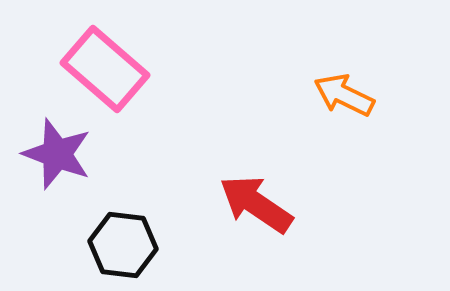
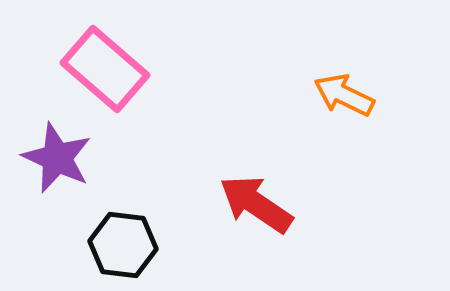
purple star: moved 4 px down; rotated 4 degrees clockwise
